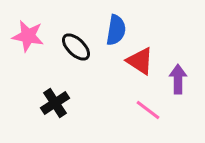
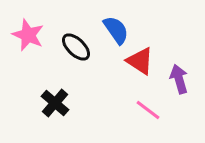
blue semicircle: rotated 44 degrees counterclockwise
pink star: moved 1 px up; rotated 12 degrees clockwise
purple arrow: moved 1 px right; rotated 16 degrees counterclockwise
black cross: rotated 16 degrees counterclockwise
